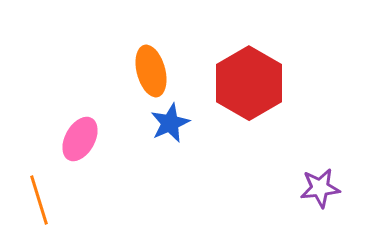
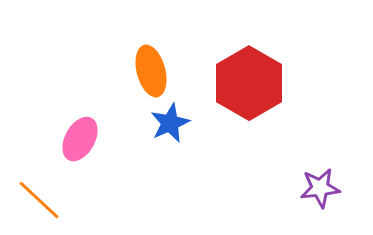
orange line: rotated 30 degrees counterclockwise
